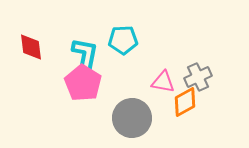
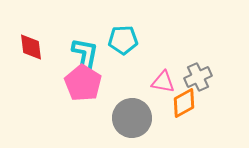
orange diamond: moved 1 px left, 1 px down
